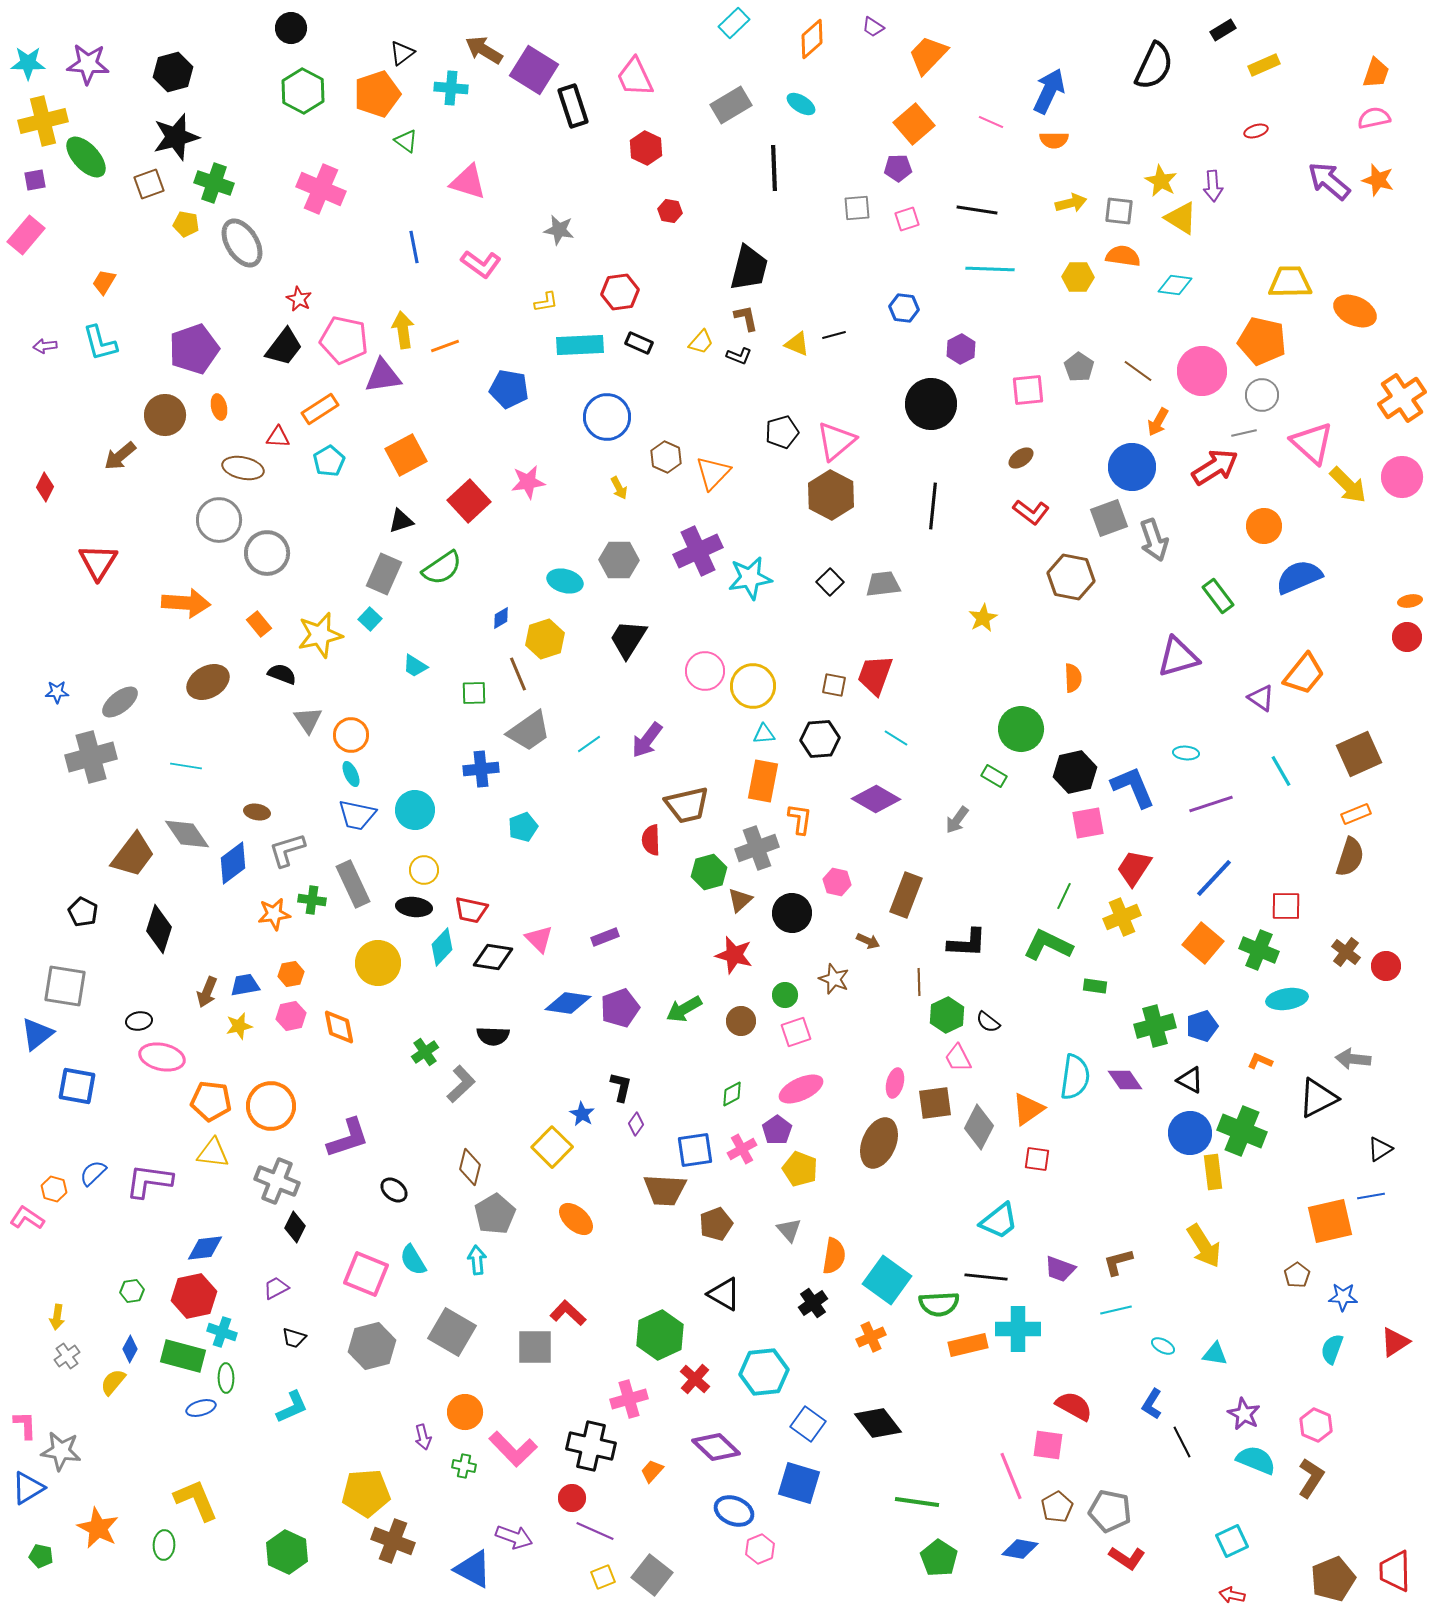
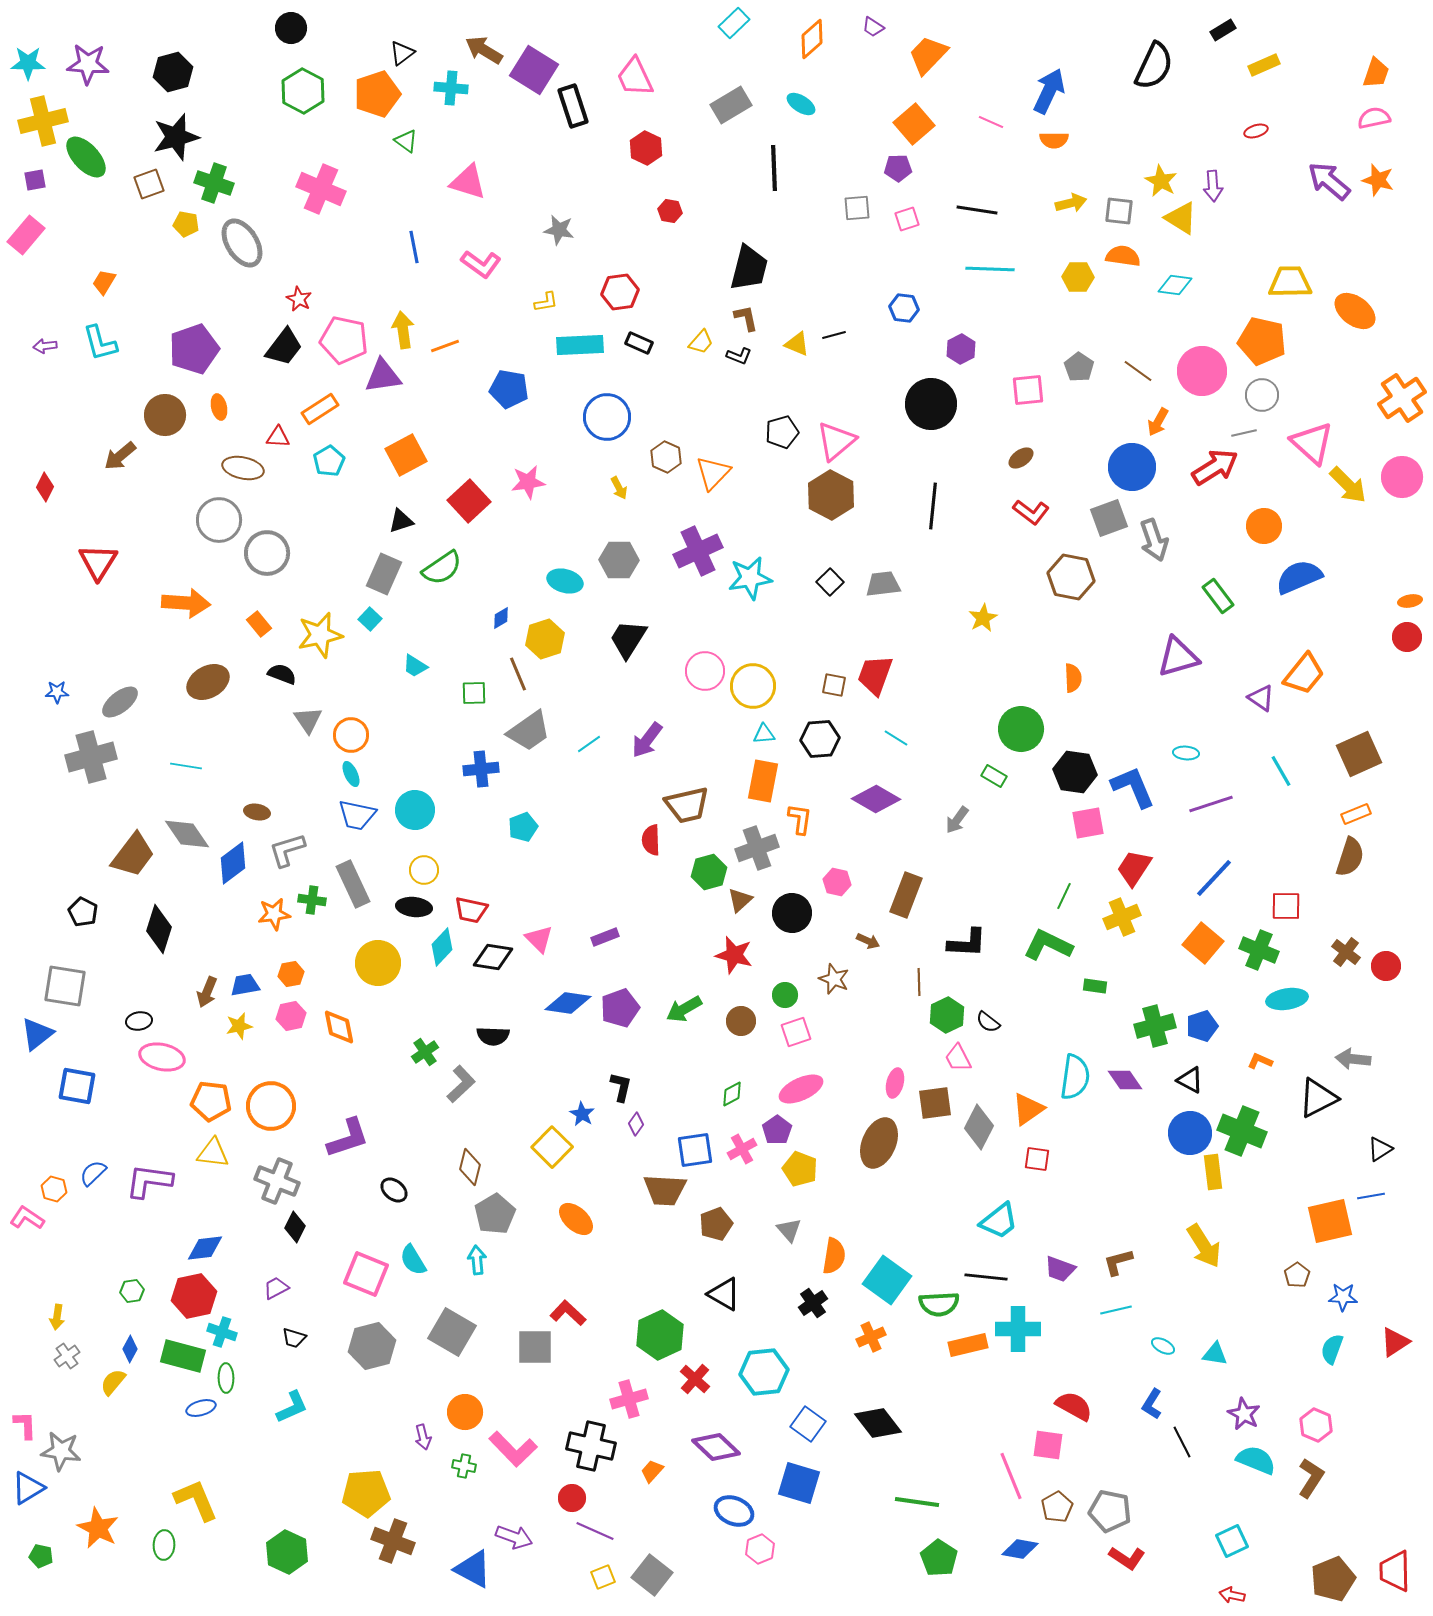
orange ellipse at (1355, 311): rotated 12 degrees clockwise
black hexagon at (1075, 772): rotated 21 degrees clockwise
